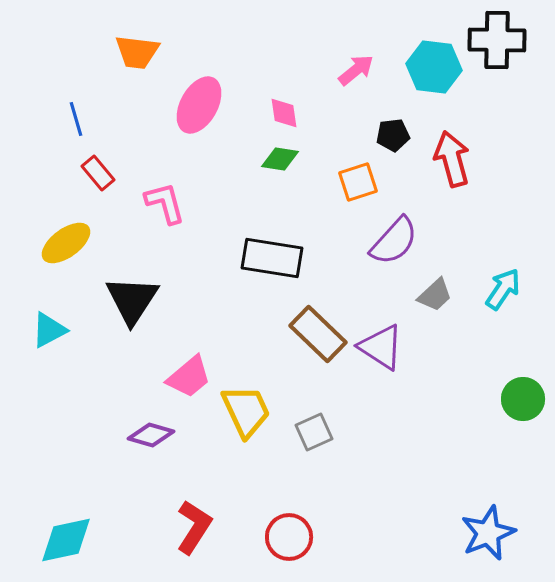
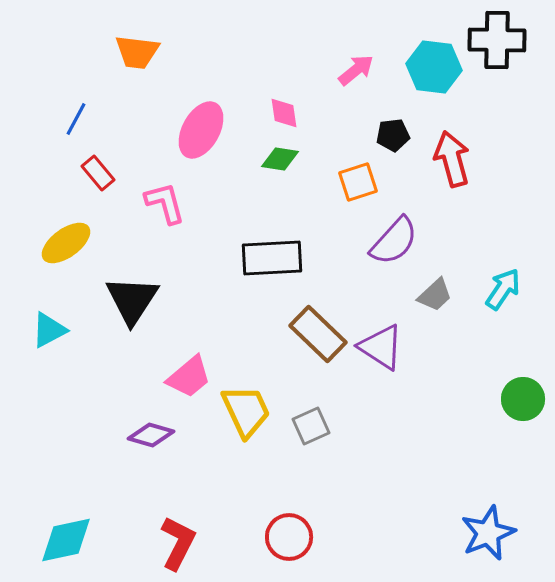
pink ellipse: moved 2 px right, 25 px down
blue line: rotated 44 degrees clockwise
black rectangle: rotated 12 degrees counterclockwise
gray square: moved 3 px left, 6 px up
red L-shape: moved 16 px left, 16 px down; rotated 6 degrees counterclockwise
